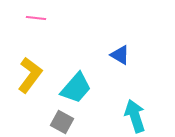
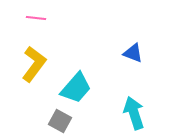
blue triangle: moved 13 px right, 2 px up; rotated 10 degrees counterclockwise
yellow L-shape: moved 4 px right, 11 px up
cyan arrow: moved 1 px left, 3 px up
gray square: moved 2 px left, 1 px up
